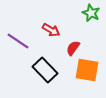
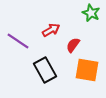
red arrow: rotated 60 degrees counterclockwise
red semicircle: moved 3 px up
black rectangle: rotated 15 degrees clockwise
